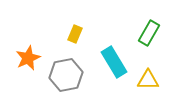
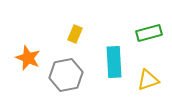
green rectangle: rotated 45 degrees clockwise
orange star: rotated 25 degrees counterclockwise
cyan rectangle: rotated 28 degrees clockwise
yellow triangle: rotated 20 degrees counterclockwise
